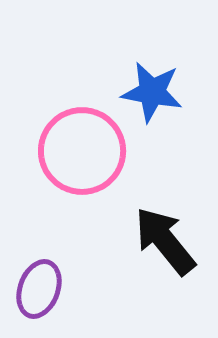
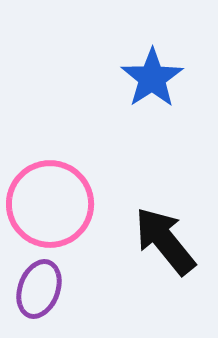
blue star: moved 14 px up; rotated 28 degrees clockwise
pink circle: moved 32 px left, 53 px down
